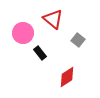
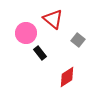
pink circle: moved 3 px right
